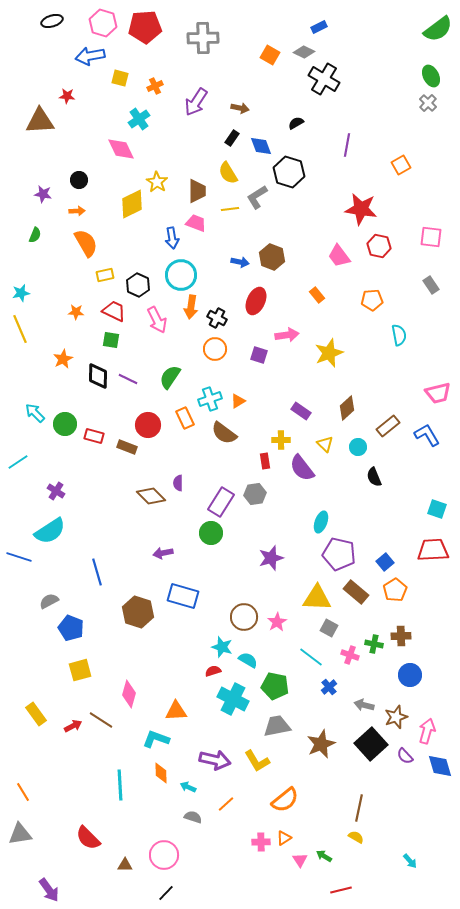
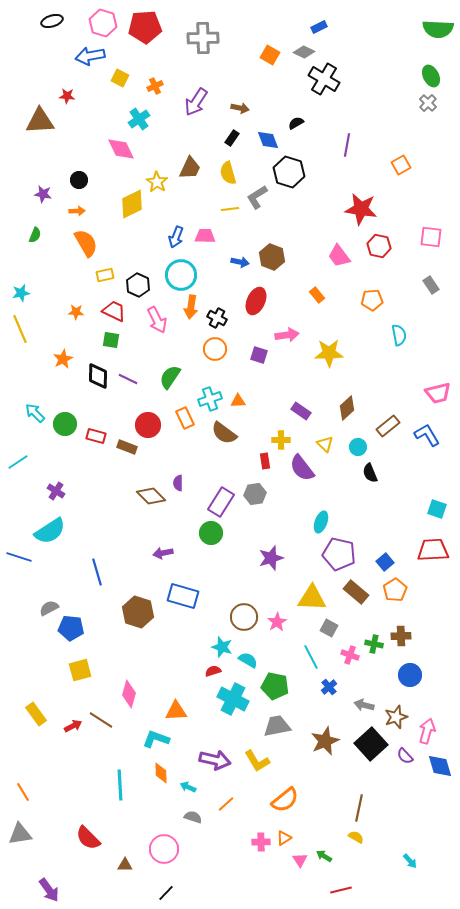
green semicircle at (438, 29): rotated 40 degrees clockwise
yellow square at (120, 78): rotated 12 degrees clockwise
blue diamond at (261, 146): moved 7 px right, 6 px up
yellow semicircle at (228, 173): rotated 15 degrees clockwise
brown trapezoid at (197, 191): moved 7 px left, 23 px up; rotated 25 degrees clockwise
pink trapezoid at (196, 223): moved 9 px right, 13 px down; rotated 20 degrees counterclockwise
blue arrow at (172, 238): moved 4 px right, 1 px up; rotated 30 degrees clockwise
yellow star at (329, 353): rotated 20 degrees clockwise
orange triangle at (238, 401): rotated 28 degrees clockwise
red rectangle at (94, 436): moved 2 px right
black semicircle at (374, 477): moved 4 px left, 4 px up
yellow triangle at (317, 598): moved 5 px left
gray semicircle at (49, 601): moved 7 px down
blue pentagon at (71, 628): rotated 15 degrees counterclockwise
cyan line at (311, 657): rotated 25 degrees clockwise
brown star at (321, 744): moved 4 px right, 3 px up
pink circle at (164, 855): moved 6 px up
